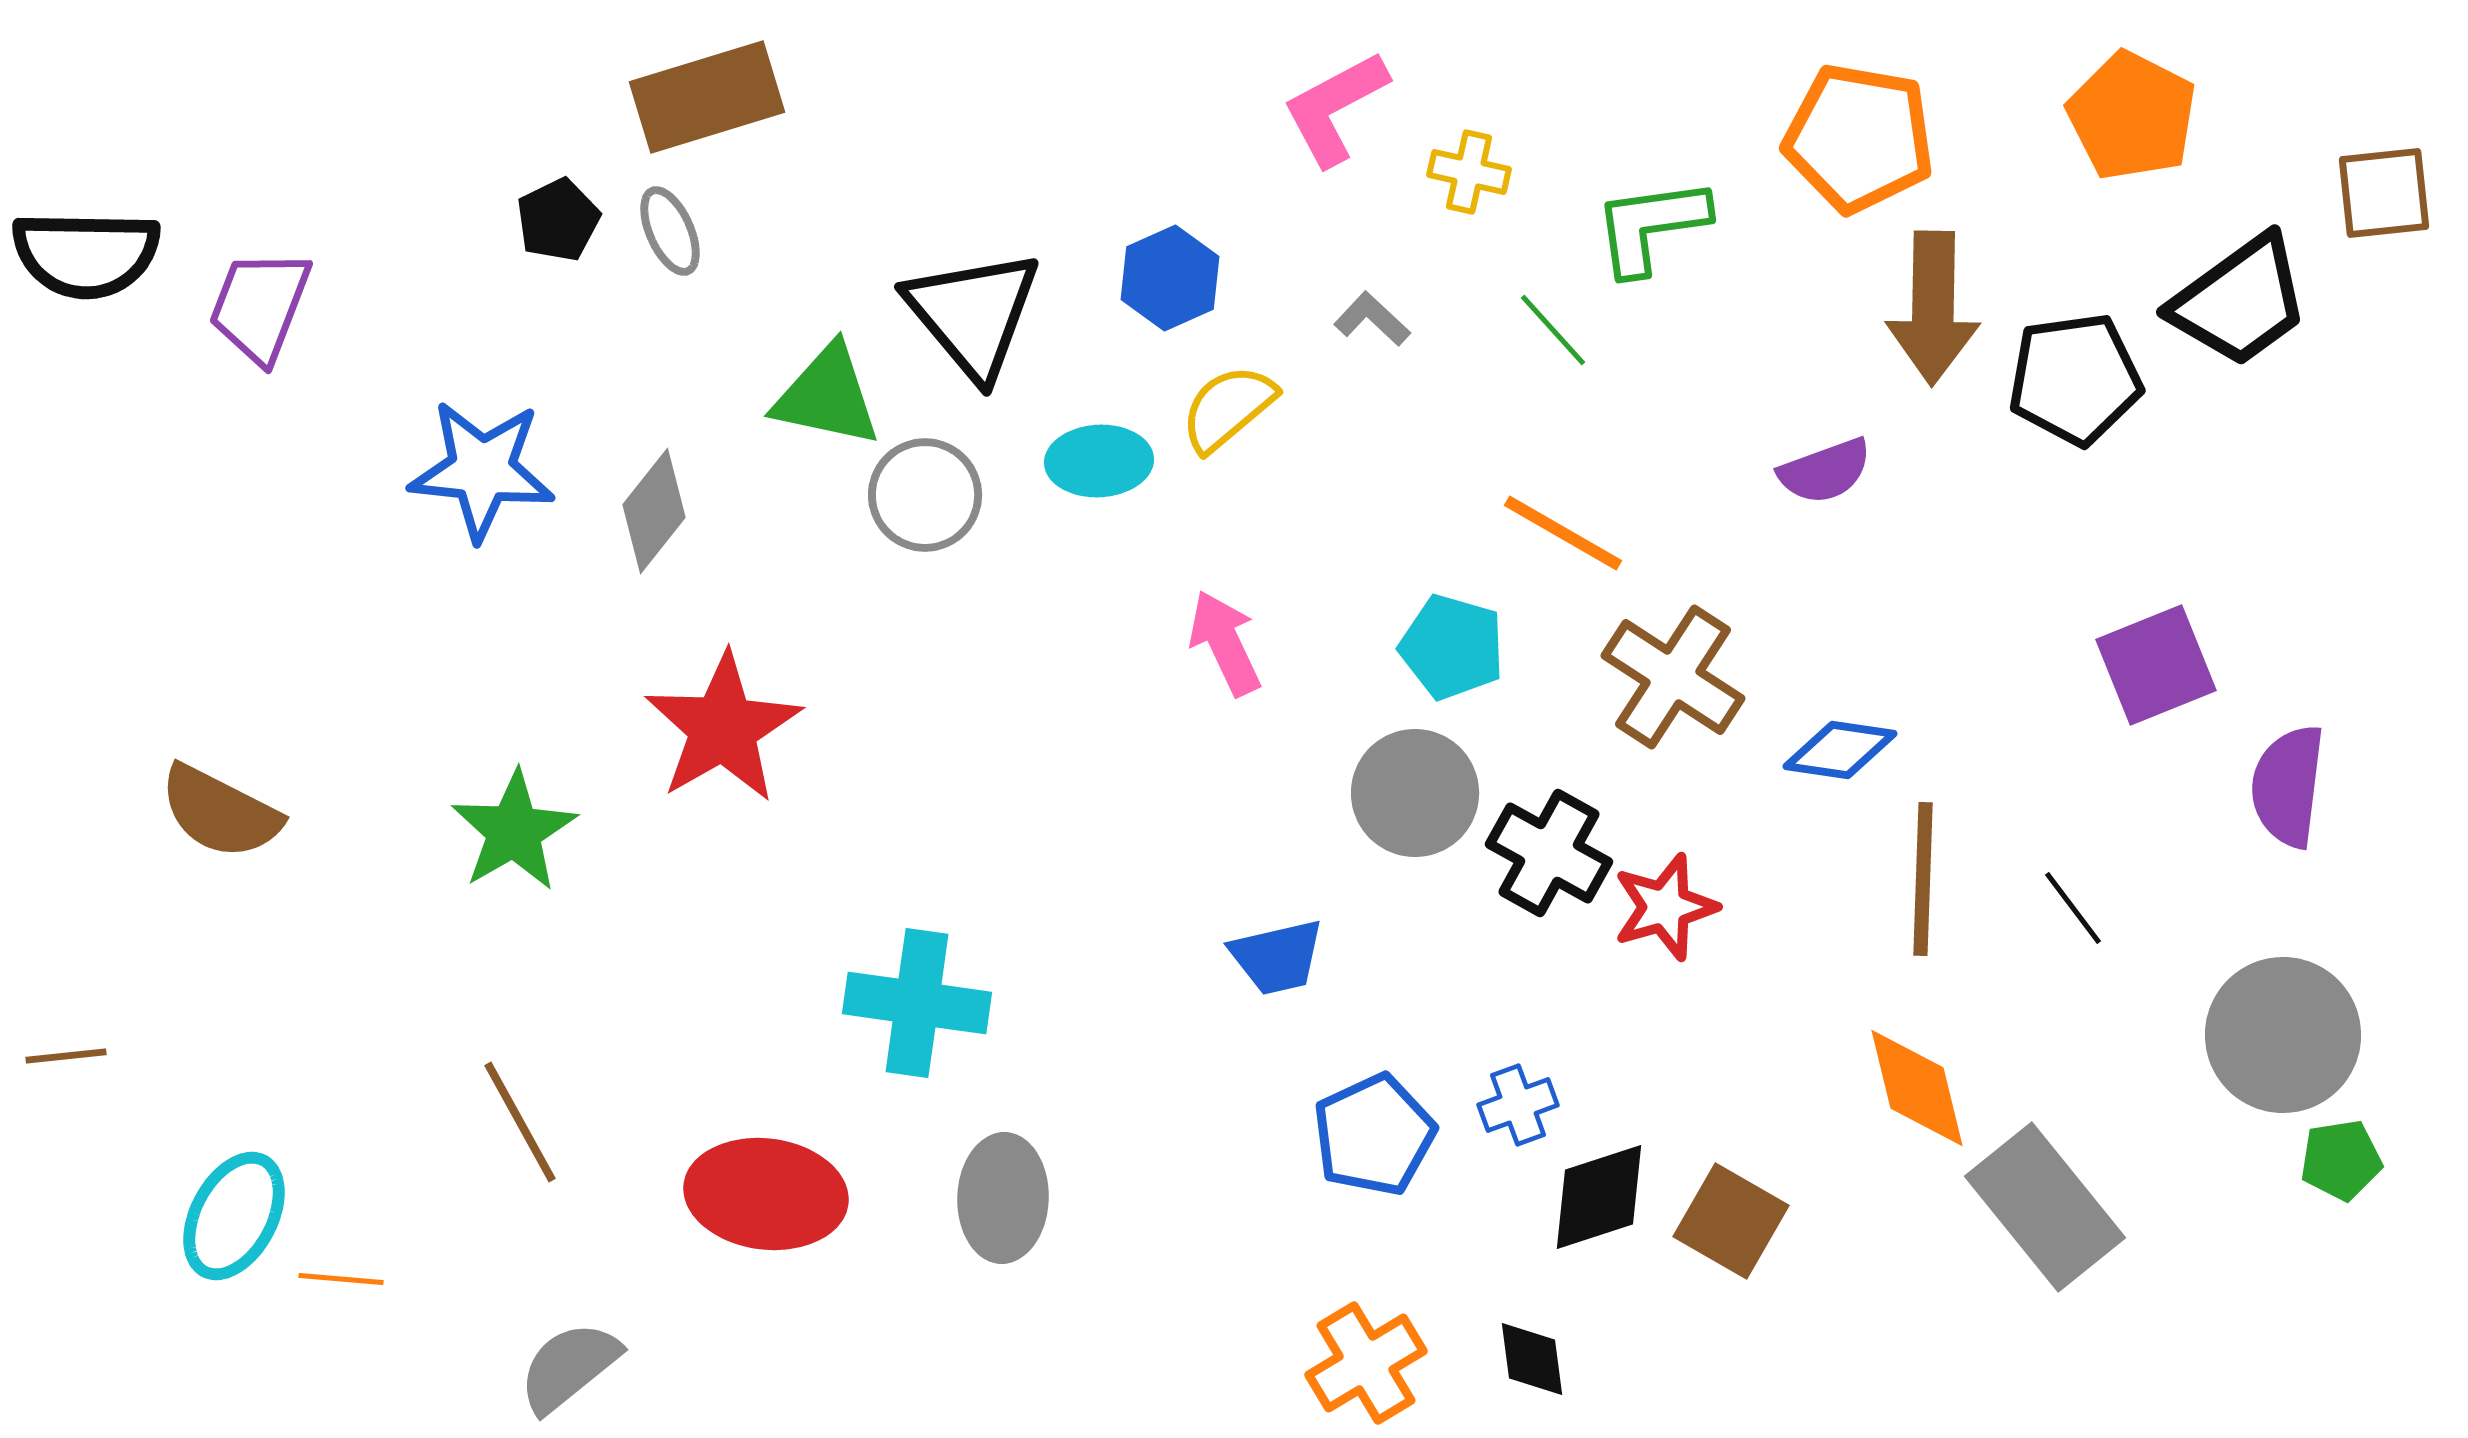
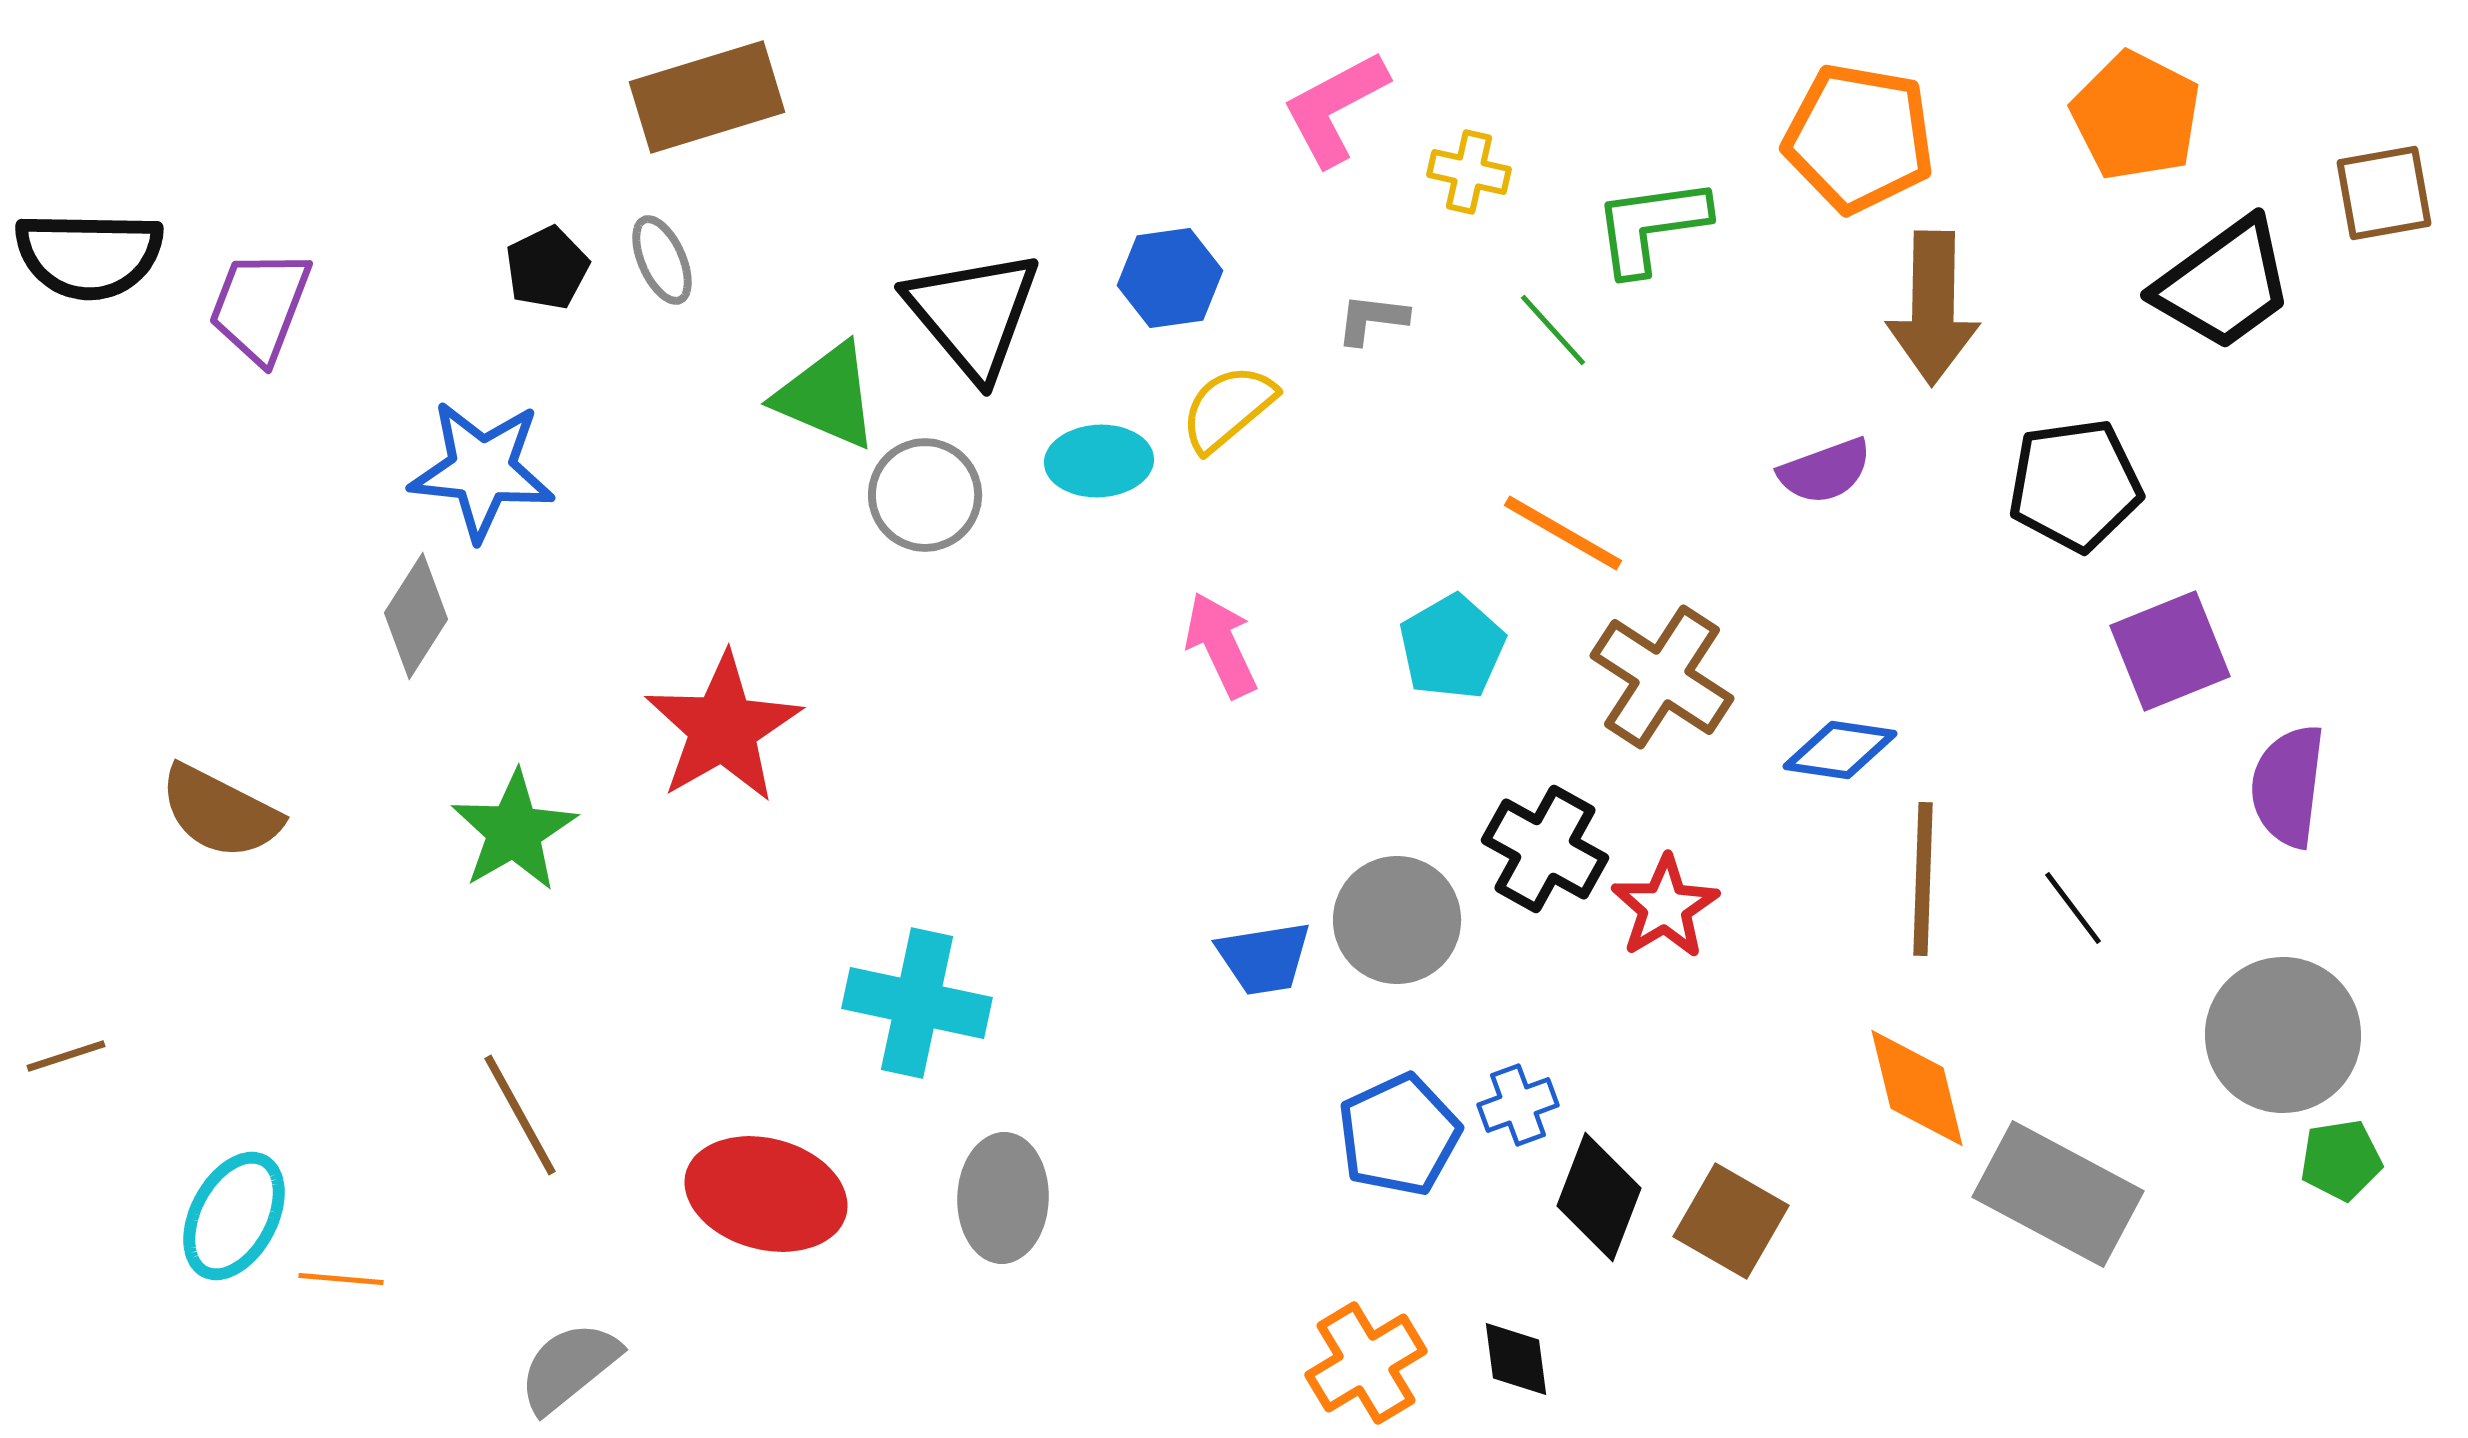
orange pentagon at (2132, 116): moved 4 px right
brown square at (2384, 193): rotated 4 degrees counterclockwise
black pentagon at (558, 220): moved 11 px left, 48 px down
gray ellipse at (670, 231): moved 8 px left, 29 px down
black semicircle at (86, 254): moved 3 px right, 1 px down
blue hexagon at (1170, 278): rotated 16 degrees clockwise
black trapezoid at (2240, 301): moved 16 px left, 17 px up
gray L-shape at (1372, 319): rotated 36 degrees counterclockwise
black pentagon at (2075, 379): moved 106 px down
green triangle at (827, 396): rotated 11 degrees clockwise
gray diamond at (654, 511): moved 238 px left, 105 px down; rotated 6 degrees counterclockwise
pink arrow at (1225, 643): moved 4 px left, 2 px down
cyan pentagon at (1452, 647): rotated 26 degrees clockwise
purple square at (2156, 665): moved 14 px right, 14 px up
brown cross at (1673, 677): moved 11 px left
gray circle at (1415, 793): moved 18 px left, 127 px down
black cross at (1549, 853): moved 4 px left, 4 px up
red star at (1665, 907): rotated 15 degrees counterclockwise
blue trapezoid at (1277, 957): moved 13 px left, 1 px down; rotated 4 degrees clockwise
cyan cross at (917, 1003): rotated 4 degrees clockwise
brown line at (66, 1056): rotated 12 degrees counterclockwise
brown line at (520, 1122): moved 7 px up
blue pentagon at (1374, 1135): moved 25 px right
red ellipse at (766, 1194): rotated 8 degrees clockwise
black diamond at (1599, 1197): rotated 51 degrees counterclockwise
gray rectangle at (2045, 1207): moved 13 px right, 13 px up; rotated 23 degrees counterclockwise
black diamond at (1532, 1359): moved 16 px left
